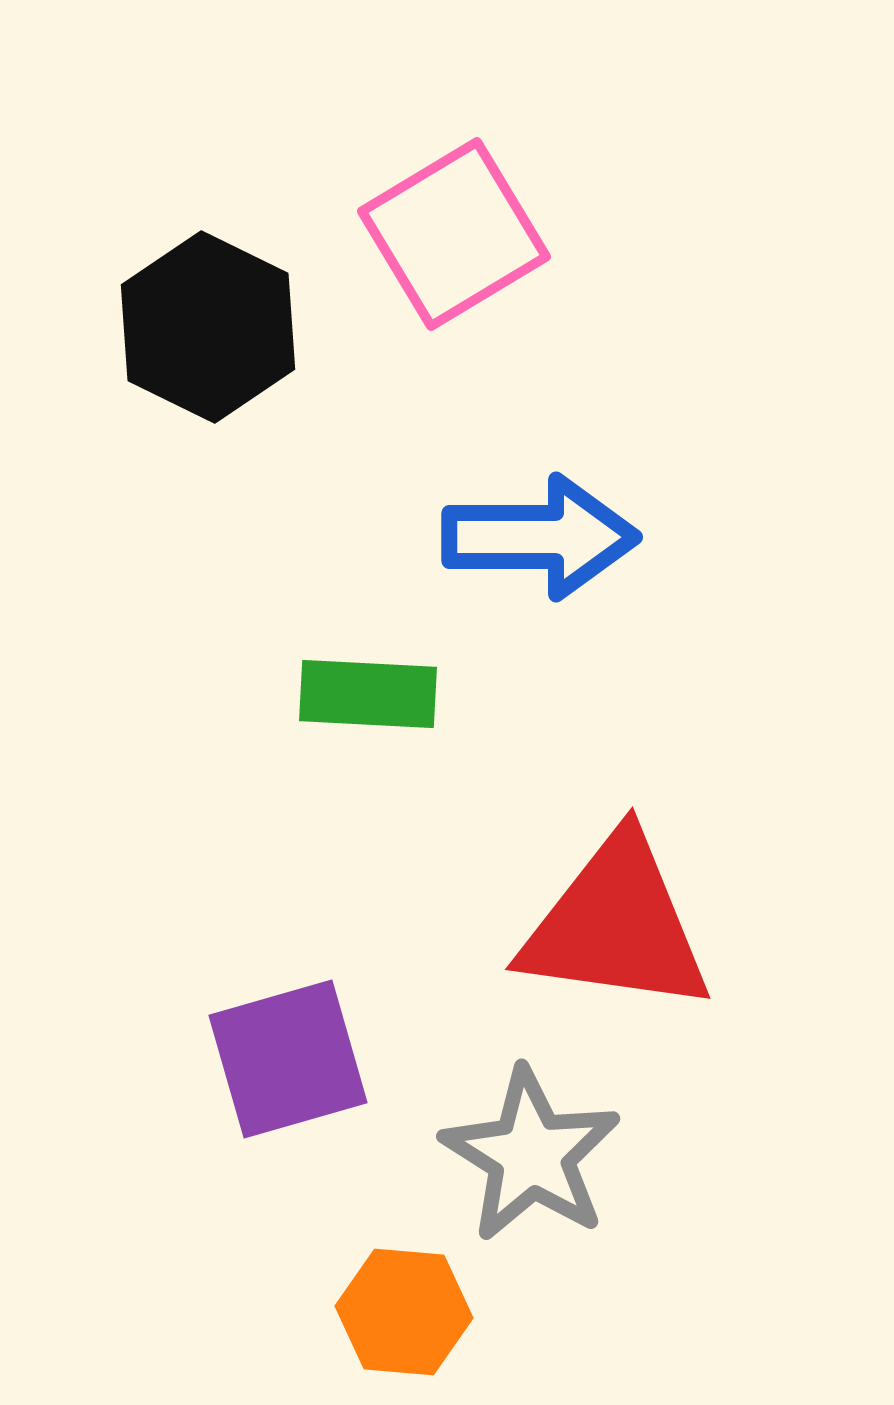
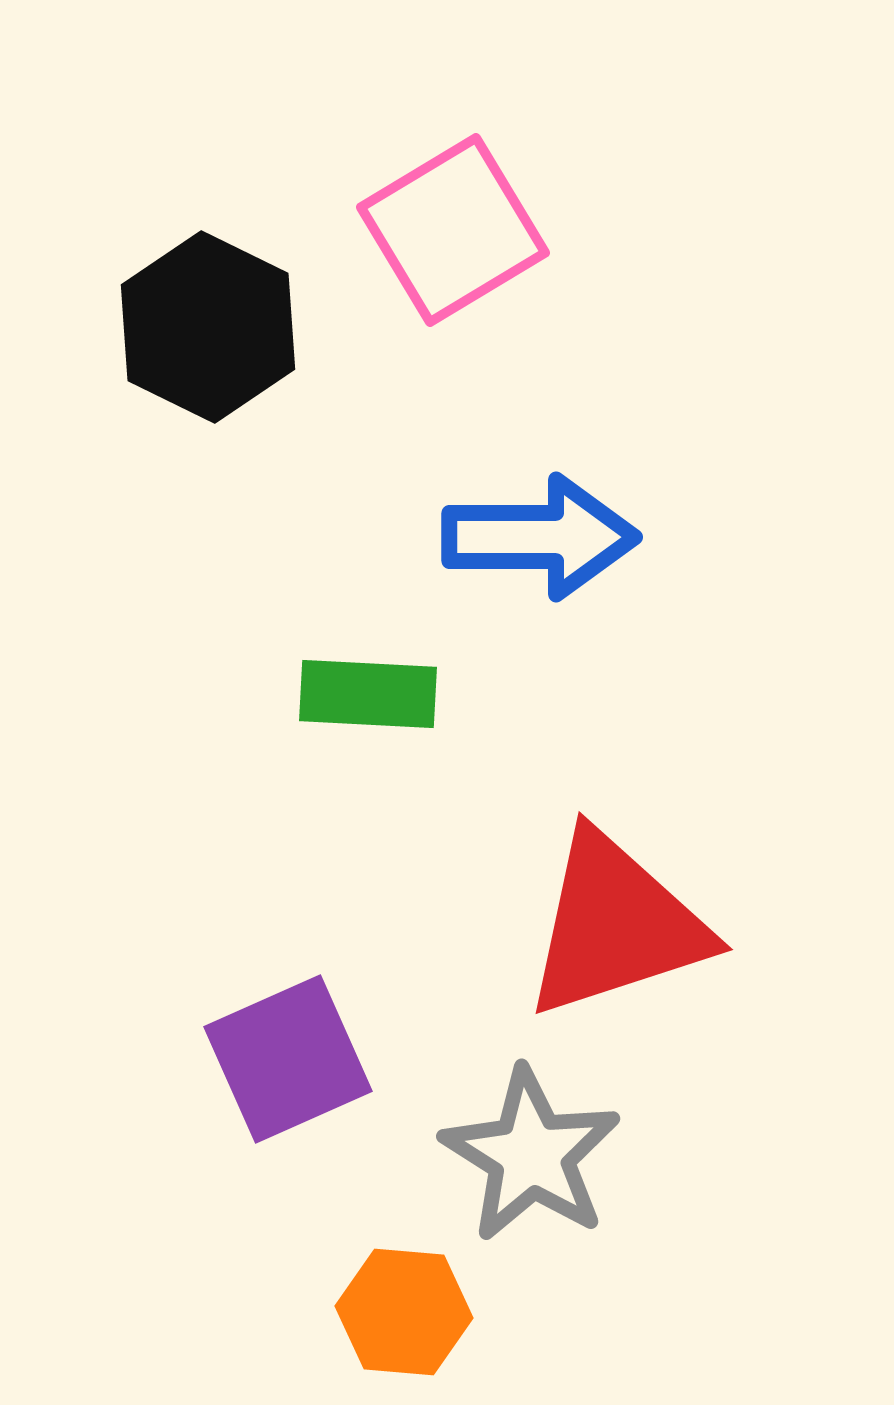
pink square: moved 1 px left, 4 px up
red triangle: rotated 26 degrees counterclockwise
purple square: rotated 8 degrees counterclockwise
